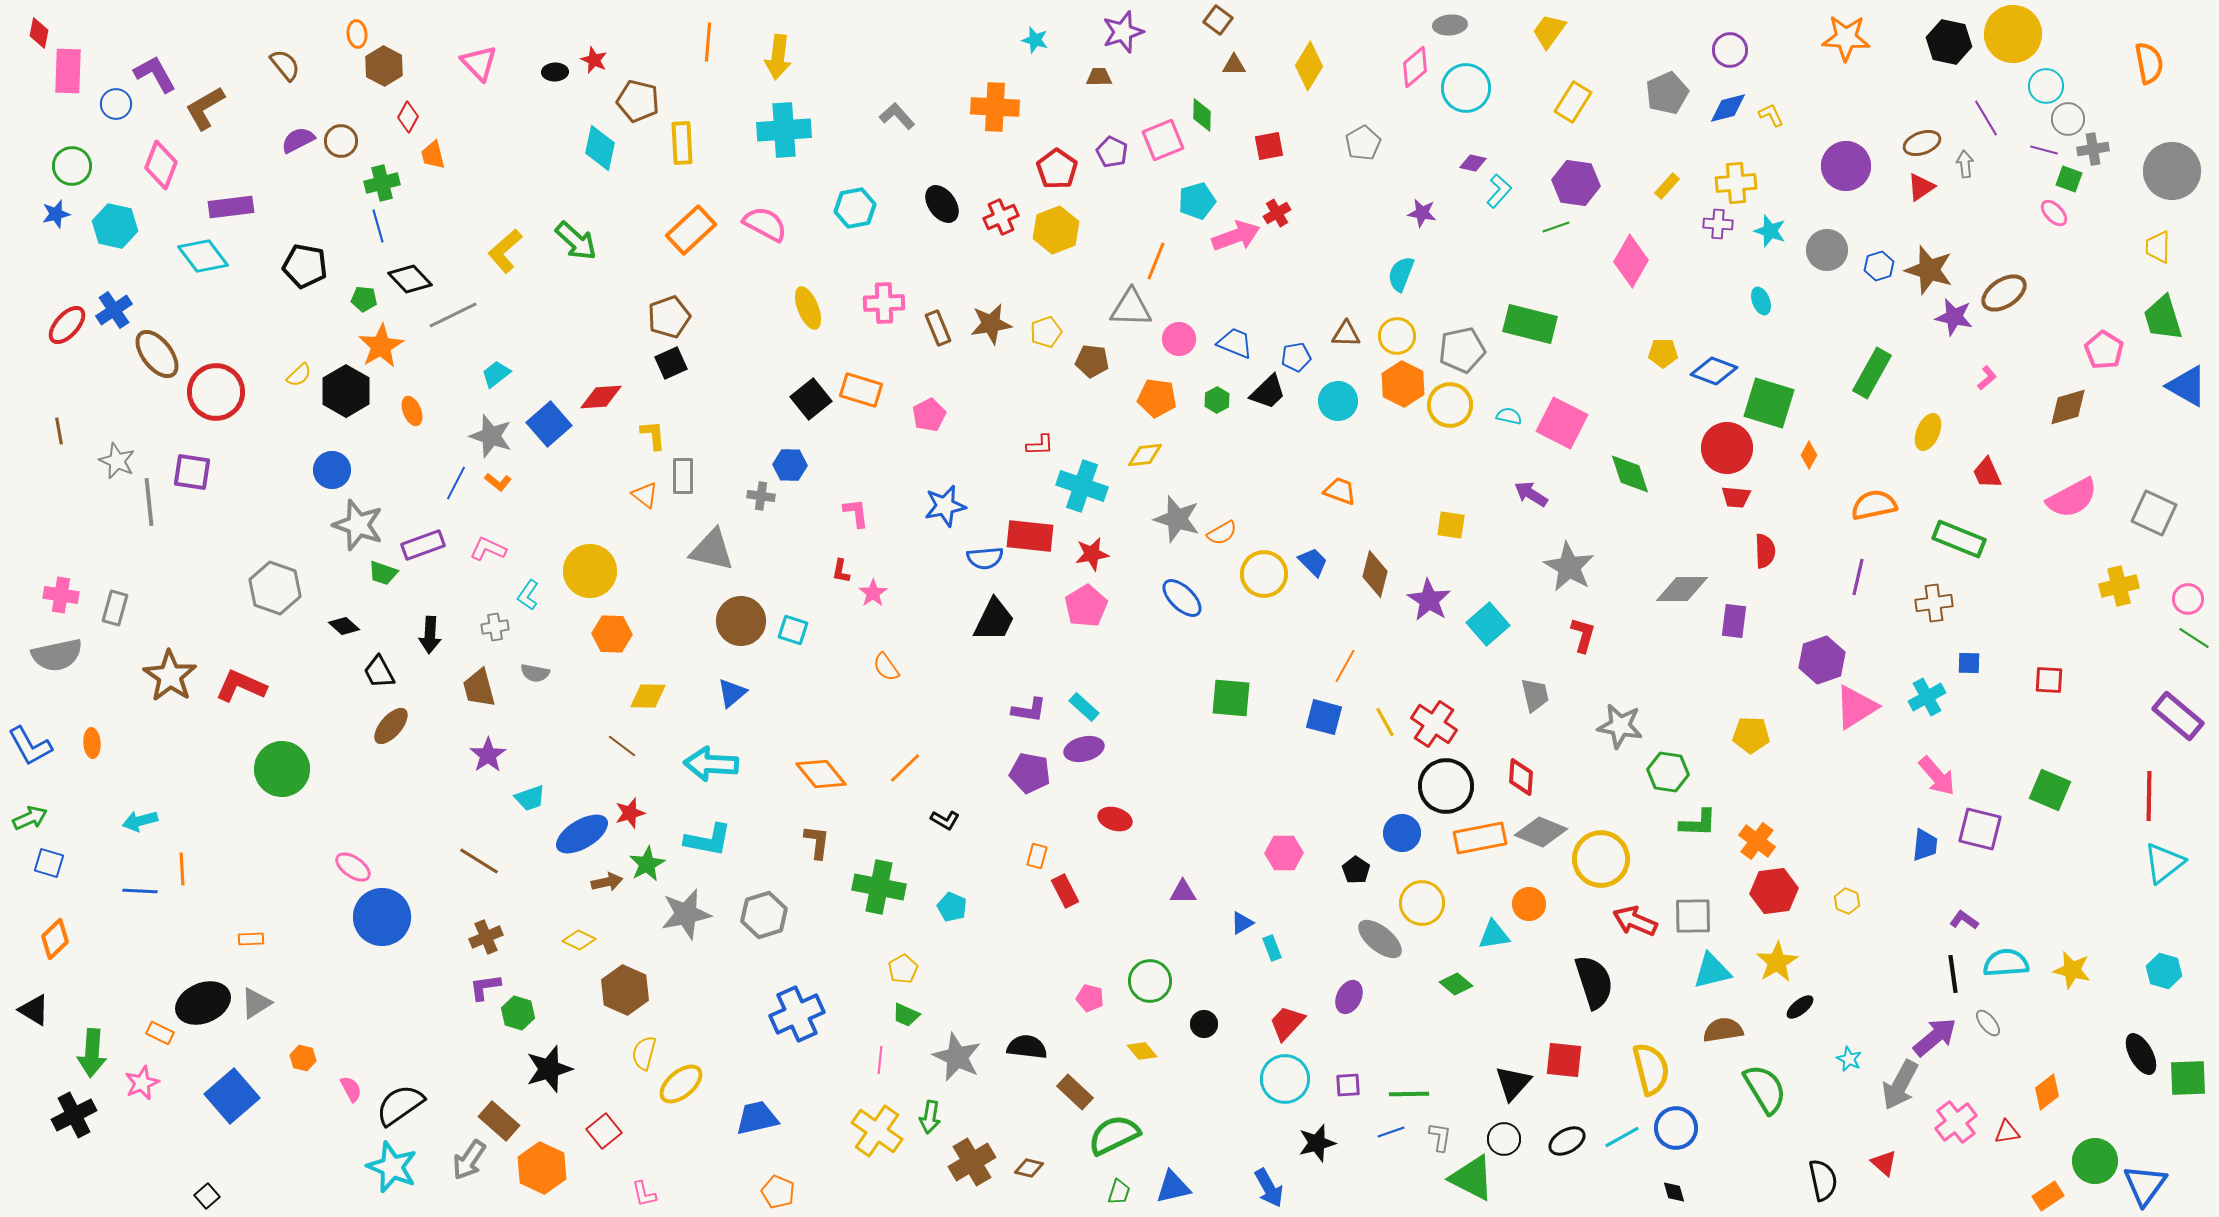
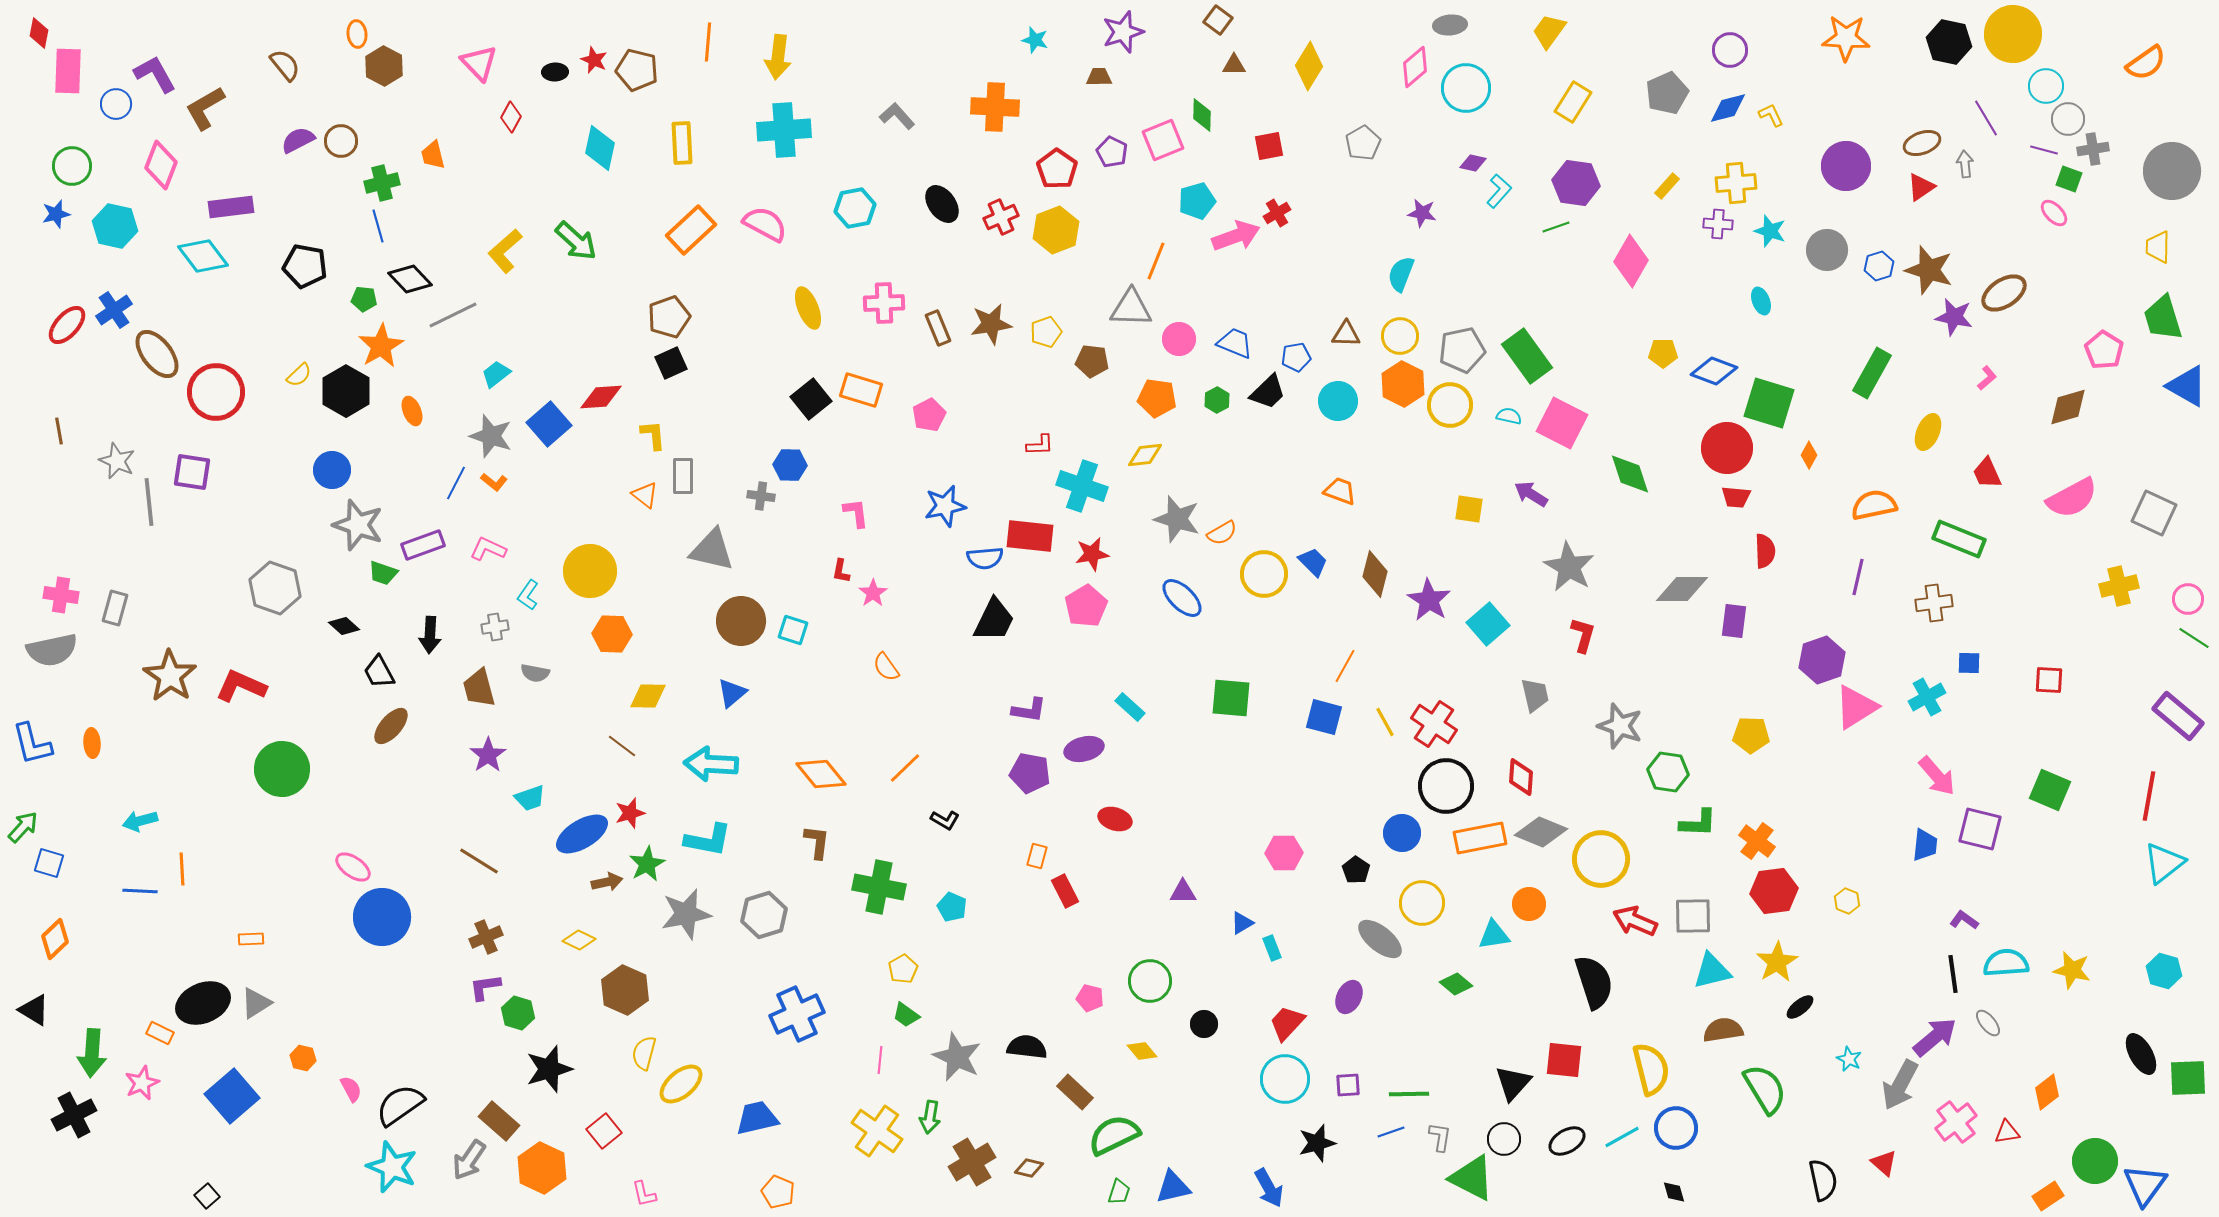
orange semicircle at (2149, 63): moved 3 px left; rotated 66 degrees clockwise
brown pentagon at (638, 101): moved 1 px left, 31 px up
red diamond at (408, 117): moved 103 px right
green rectangle at (1530, 324): moved 3 px left, 32 px down; rotated 40 degrees clockwise
yellow circle at (1397, 336): moved 3 px right
orange L-shape at (498, 482): moved 4 px left
yellow square at (1451, 525): moved 18 px right, 16 px up
gray semicircle at (57, 655): moved 5 px left, 5 px up
cyan rectangle at (1084, 707): moved 46 px right
gray star at (1620, 726): rotated 9 degrees clockwise
blue L-shape at (30, 746): moved 2 px right, 2 px up; rotated 15 degrees clockwise
red line at (2149, 796): rotated 9 degrees clockwise
green arrow at (30, 818): moved 7 px left, 9 px down; rotated 24 degrees counterclockwise
green trapezoid at (906, 1015): rotated 12 degrees clockwise
